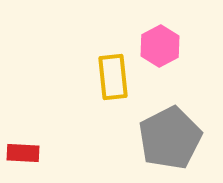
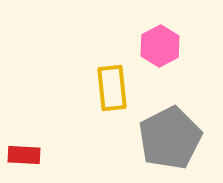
yellow rectangle: moved 1 px left, 11 px down
red rectangle: moved 1 px right, 2 px down
